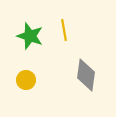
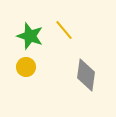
yellow line: rotated 30 degrees counterclockwise
yellow circle: moved 13 px up
